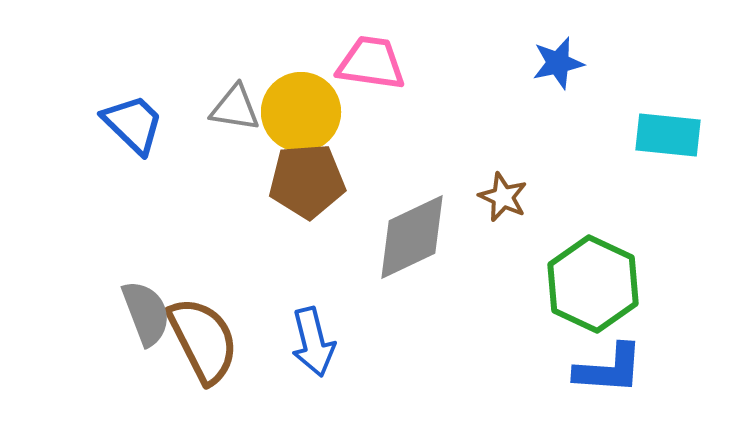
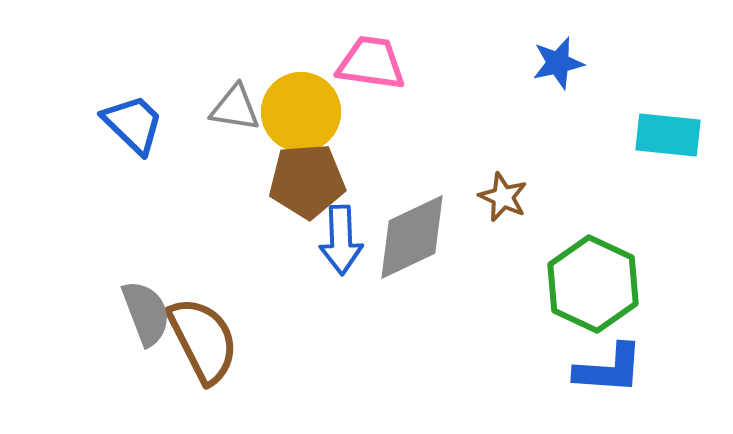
blue arrow: moved 28 px right, 102 px up; rotated 12 degrees clockwise
